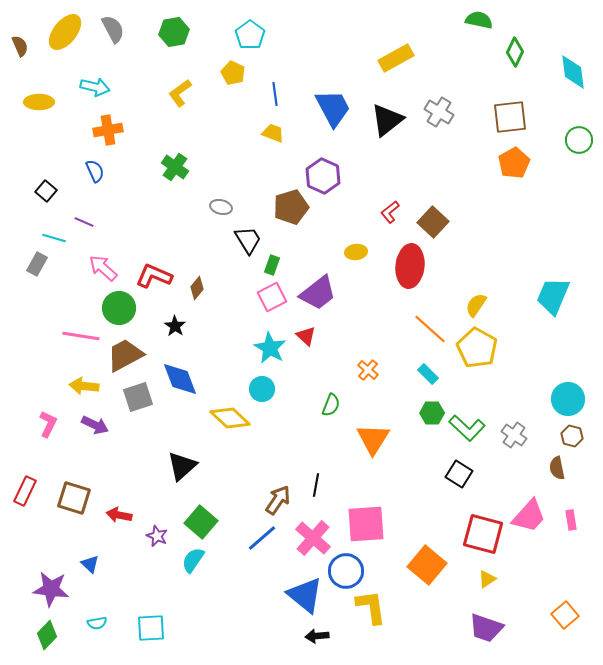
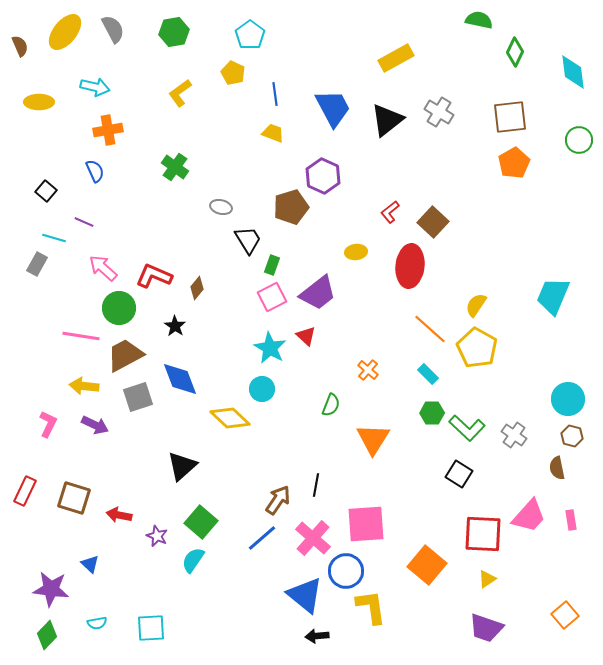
red square at (483, 534): rotated 12 degrees counterclockwise
